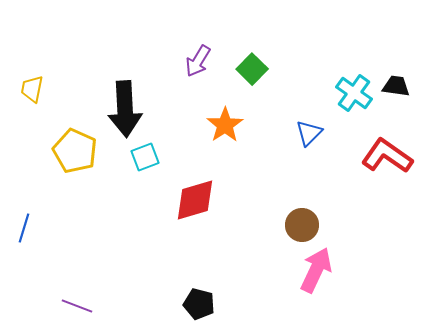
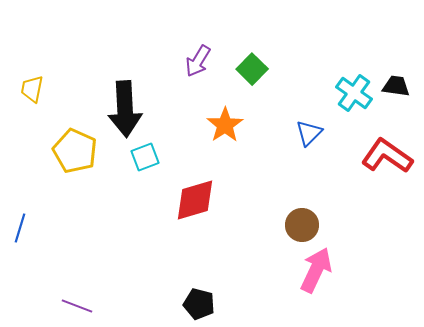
blue line: moved 4 px left
